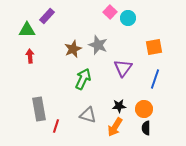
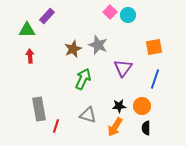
cyan circle: moved 3 px up
orange circle: moved 2 px left, 3 px up
